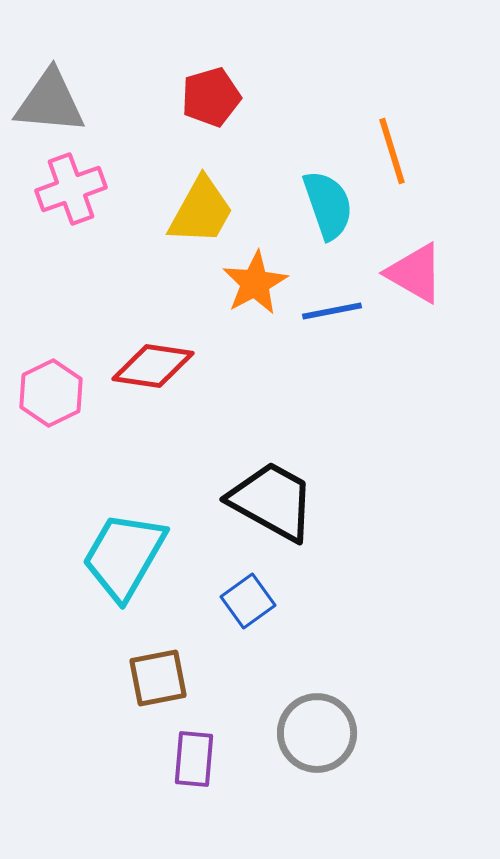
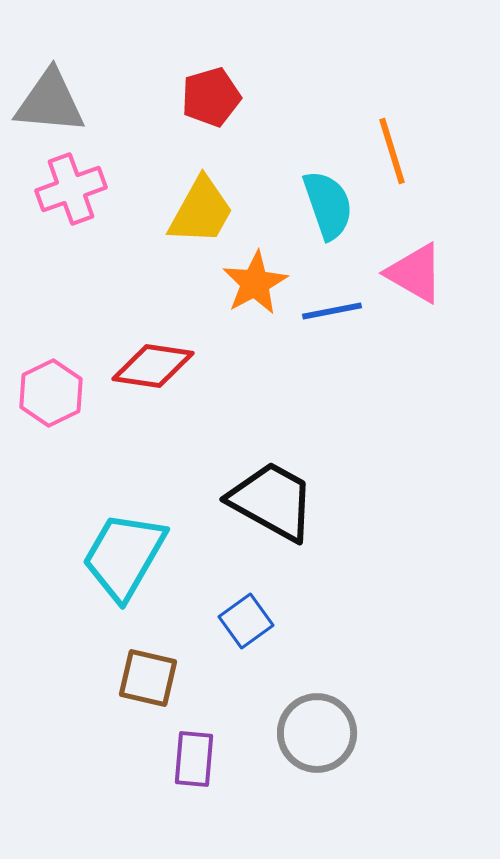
blue square: moved 2 px left, 20 px down
brown square: moved 10 px left; rotated 24 degrees clockwise
